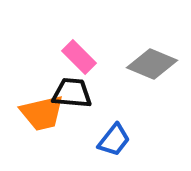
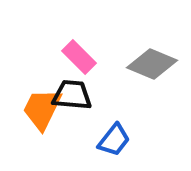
black trapezoid: moved 2 px down
orange trapezoid: moved 4 px up; rotated 129 degrees clockwise
